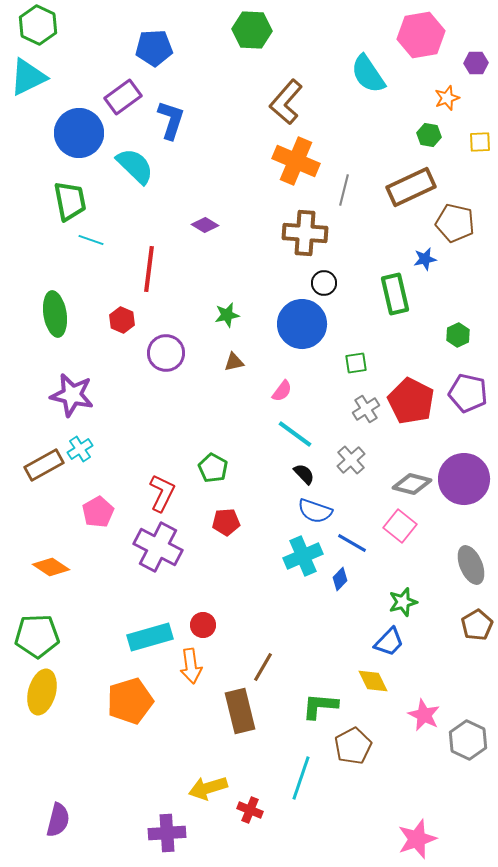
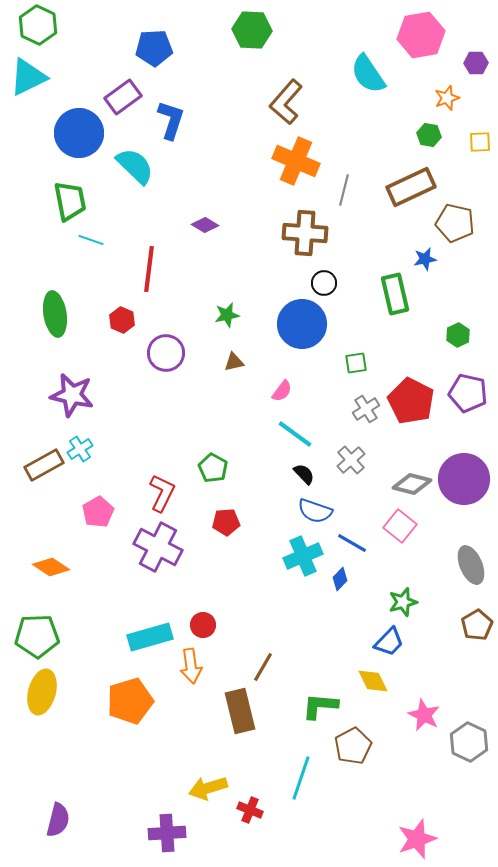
gray hexagon at (468, 740): moved 1 px right, 2 px down
